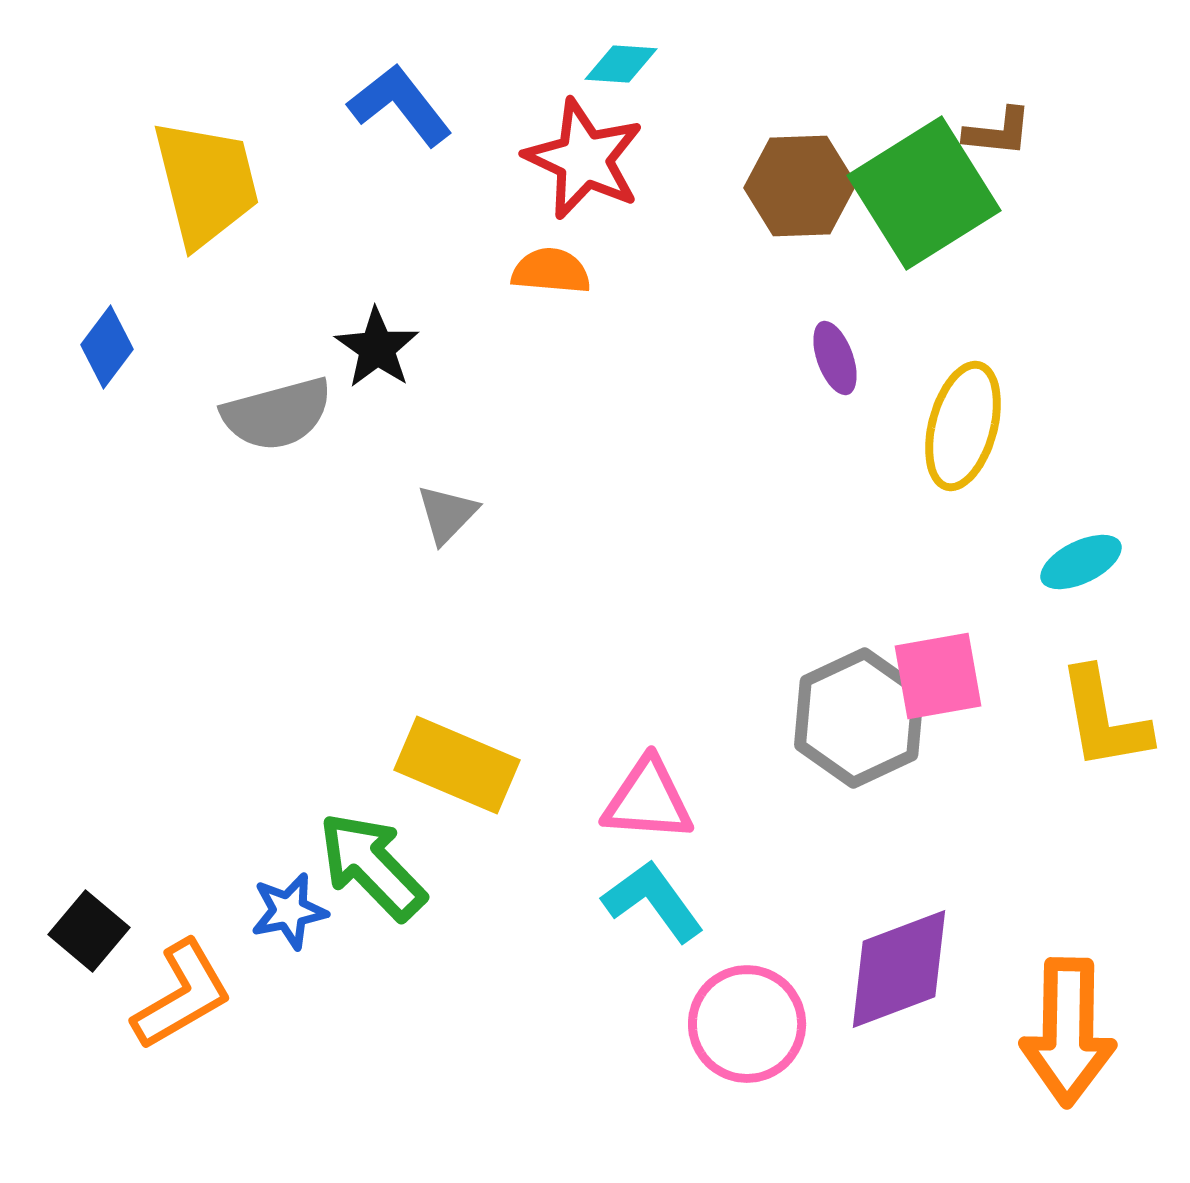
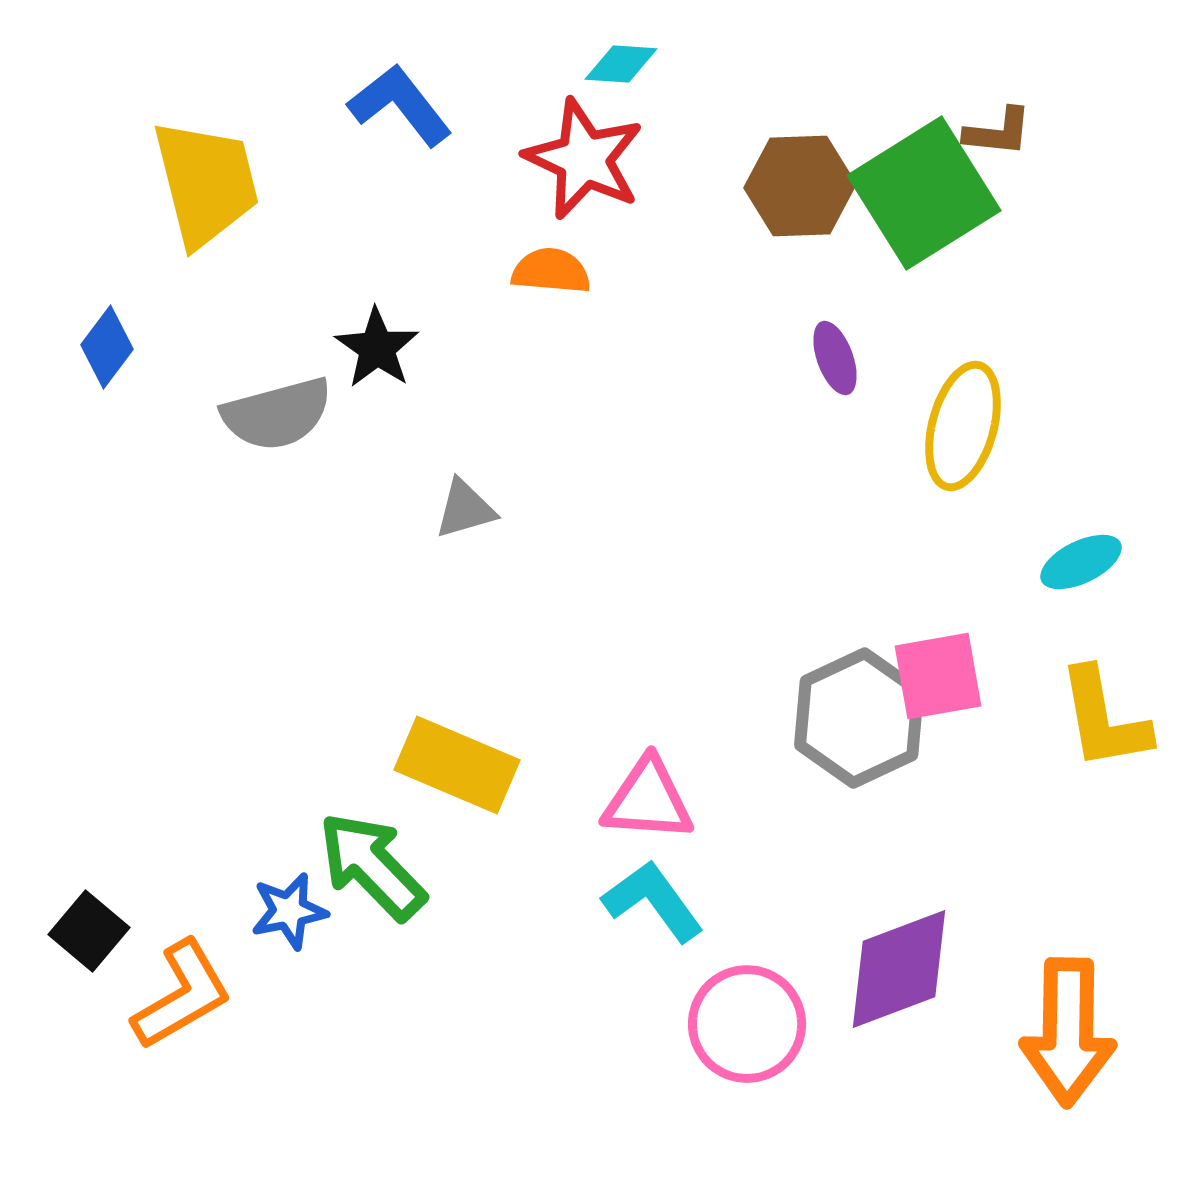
gray triangle: moved 18 px right, 5 px up; rotated 30 degrees clockwise
